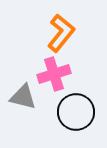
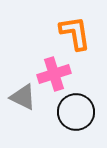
orange L-shape: moved 14 px right; rotated 48 degrees counterclockwise
gray triangle: rotated 12 degrees clockwise
